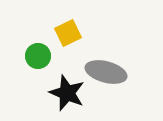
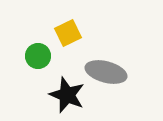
black star: moved 2 px down
